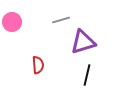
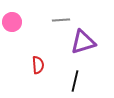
gray line: rotated 12 degrees clockwise
black line: moved 12 px left, 6 px down
